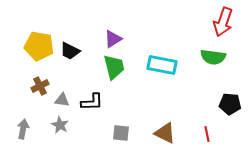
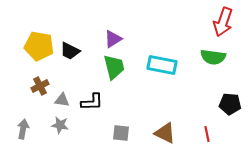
gray star: rotated 18 degrees counterclockwise
